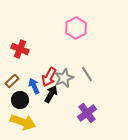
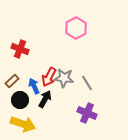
gray line: moved 9 px down
gray star: rotated 30 degrees clockwise
black arrow: moved 6 px left, 5 px down
purple cross: rotated 30 degrees counterclockwise
yellow arrow: moved 2 px down
